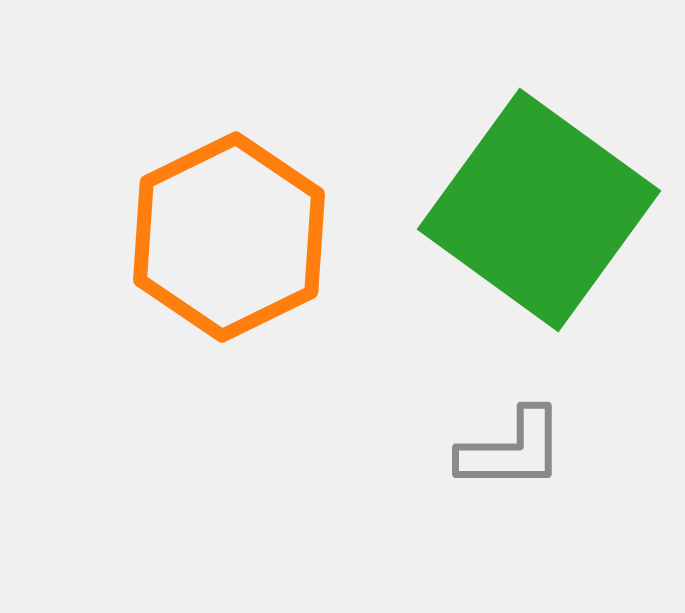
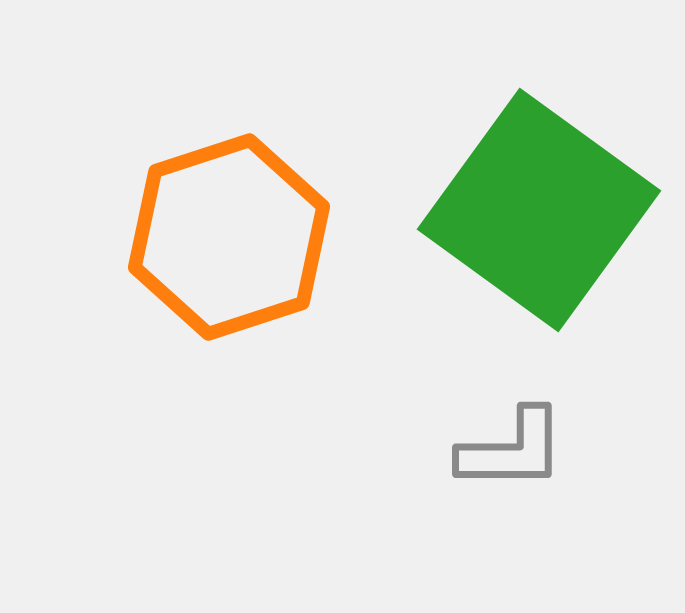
orange hexagon: rotated 8 degrees clockwise
